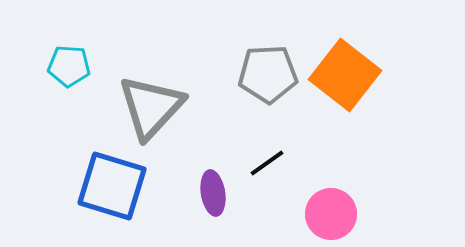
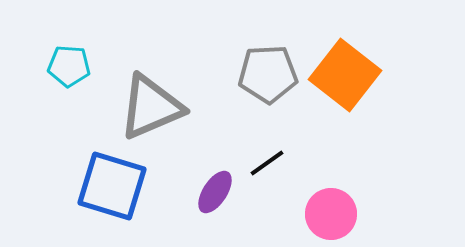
gray triangle: rotated 24 degrees clockwise
purple ellipse: moved 2 px right, 1 px up; rotated 42 degrees clockwise
